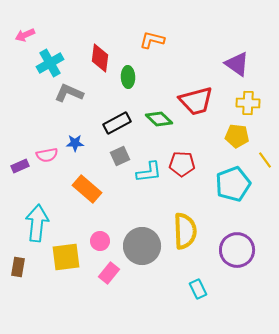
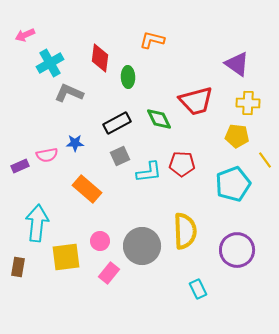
green diamond: rotated 20 degrees clockwise
